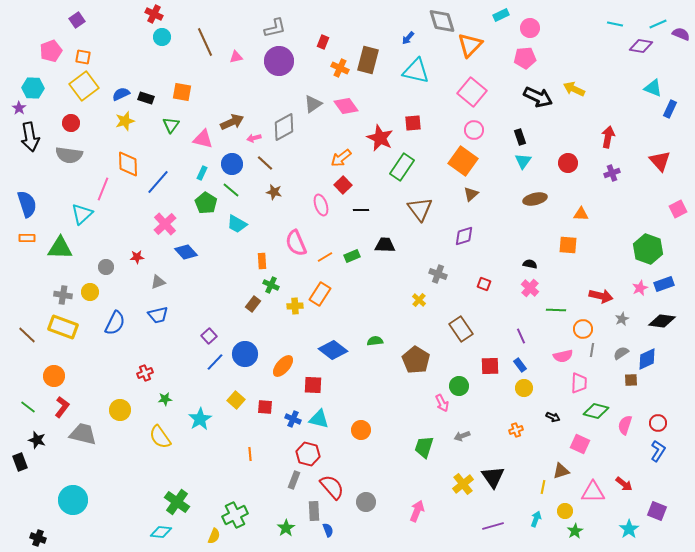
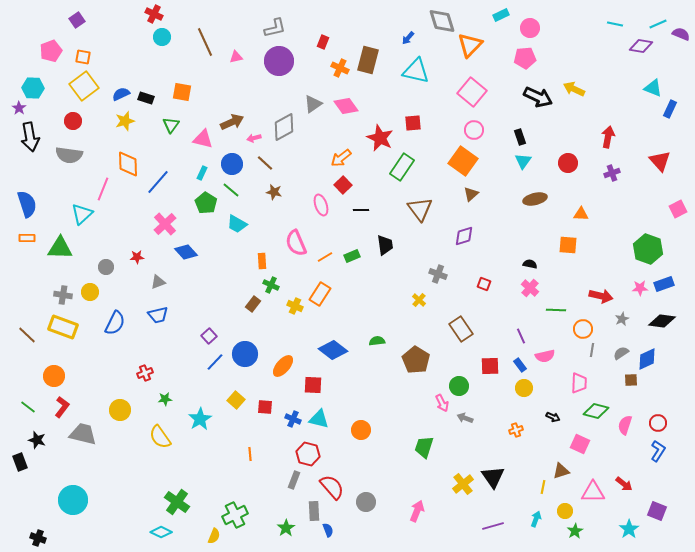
red circle at (71, 123): moved 2 px right, 2 px up
black trapezoid at (385, 245): rotated 80 degrees clockwise
pink star at (640, 288): rotated 21 degrees clockwise
yellow cross at (295, 306): rotated 28 degrees clockwise
green semicircle at (375, 341): moved 2 px right
pink semicircle at (563, 356): moved 18 px left
gray arrow at (462, 436): moved 3 px right, 18 px up; rotated 42 degrees clockwise
cyan diamond at (161, 532): rotated 20 degrees clockwise
